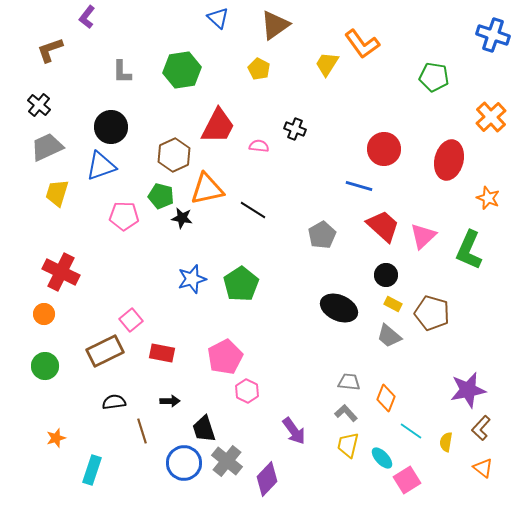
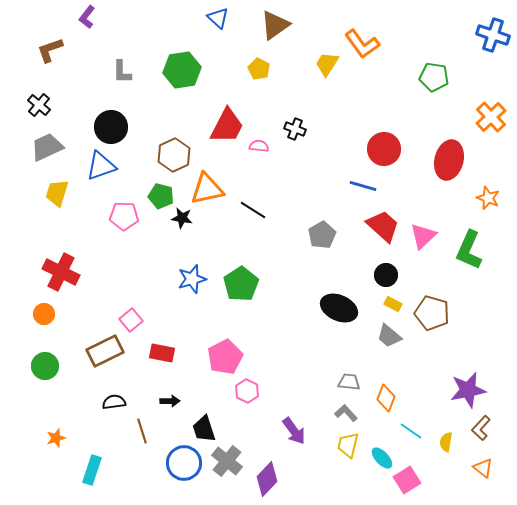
red trapezoid at (218, 126): moved 9 px right
blue line at (359, 186): moved 4 px right
